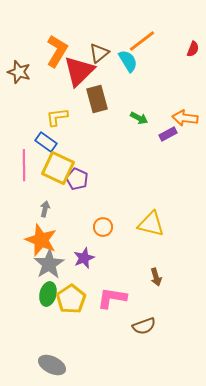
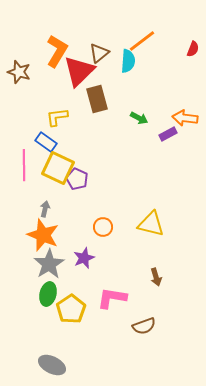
cyan semicircle: rotated 35 degrees clockwise
orange star: moved 2 px right, 5 px up
yellow pentagon: moved 10 px down
